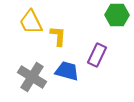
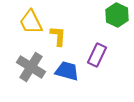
green hexagon: rotated 25 degrees clockwise
gray cross: moved 1 px left, 10 px up
